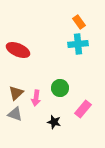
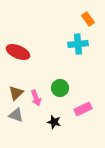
orange rectangle: moved 9 px right, 3 px up
red ellipse: moved 2 px down
pink arrow: rotated 28 degrees counterclockwise
pink rectangle: rotated 24 degrees clockwise
gray triangle: moved 1 px right, 1 px down
